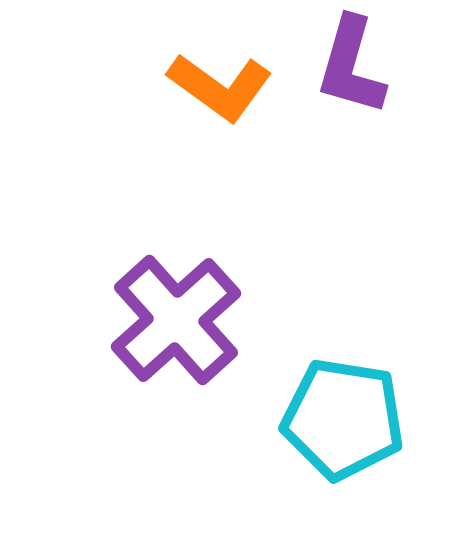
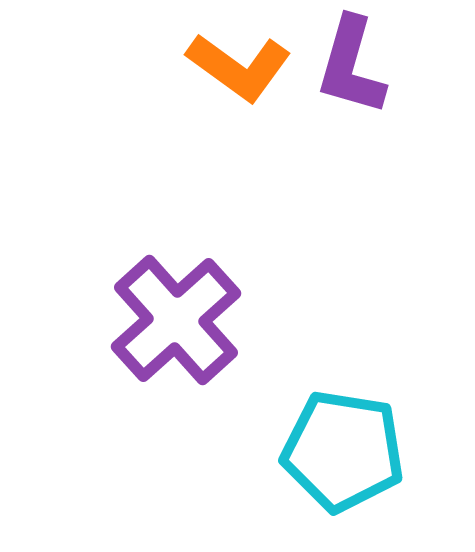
orange L-shape: moved 19 px right, 20 px up
cyan pentagon: moved 32 px down
